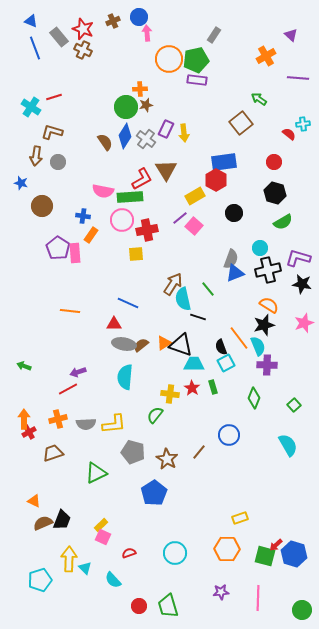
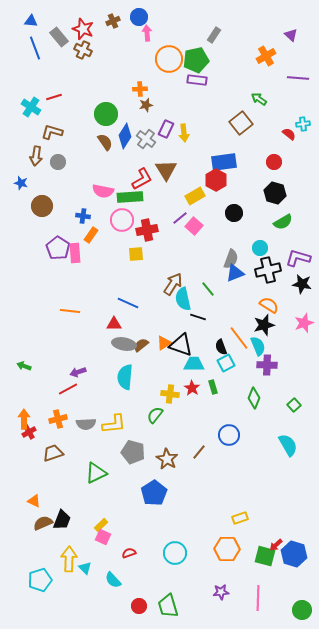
blue triangle at (31, 21): rotated 16 degrees counterclockwise
green circle at (126, 107): moved 20 px left, 7 px down
